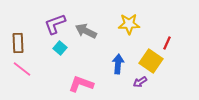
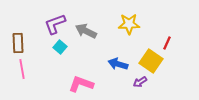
cyan square: moved 1 px up
blue arrow: rotated 78 degrees counterclockwise
pink line: rotated 42 degrees clockwise
